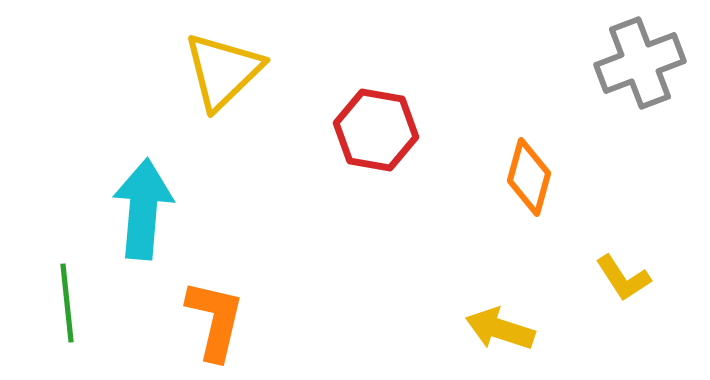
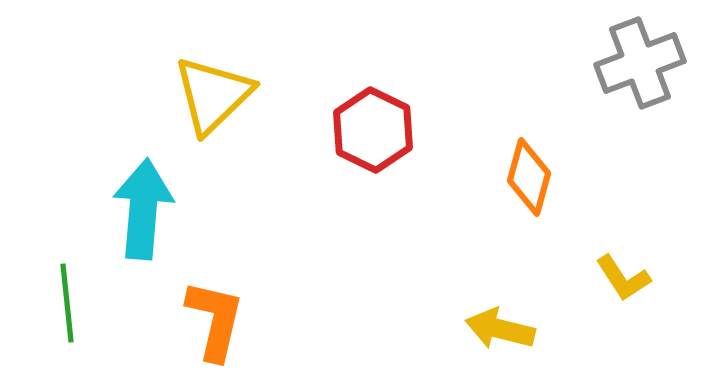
yellow triangle: moved 10 px left, 24 px down
red hexagon: moved 3 px left; rotated 16 degrees clockwise
yellow arrow: rotated 4 degrees counterclockwise
